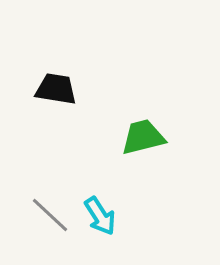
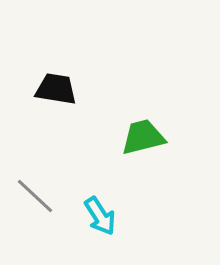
gray line: moved 15 px left, 19 px up
